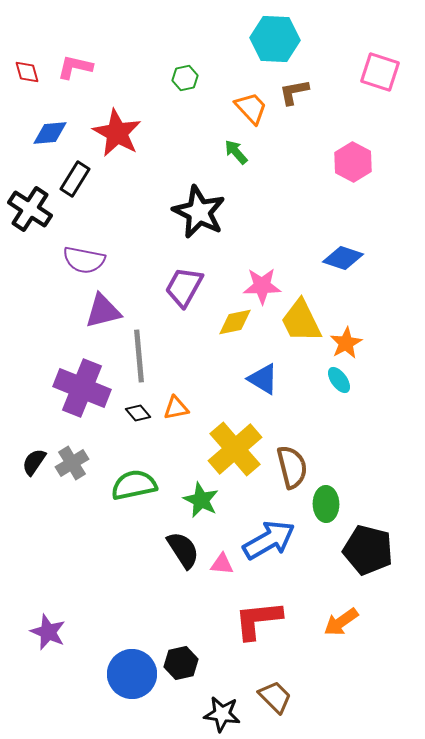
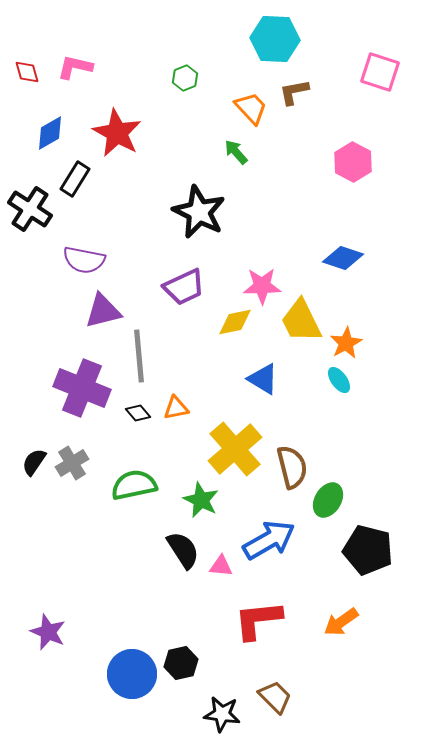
green hexagon at (185, 78): rotated 10 degrees counterclockwise
blue diamond at (50, 133): rotated 24 degrees counterclockwise
purple trapezoid at (184, 287): rotated 144 degrees counterclockwise
green ellipse at (326, 504): moved 2 px right, 4 px up; rotated 32 degrees clockwise
pink triangle at (222, 564): moved 1 px left, 2 px down
